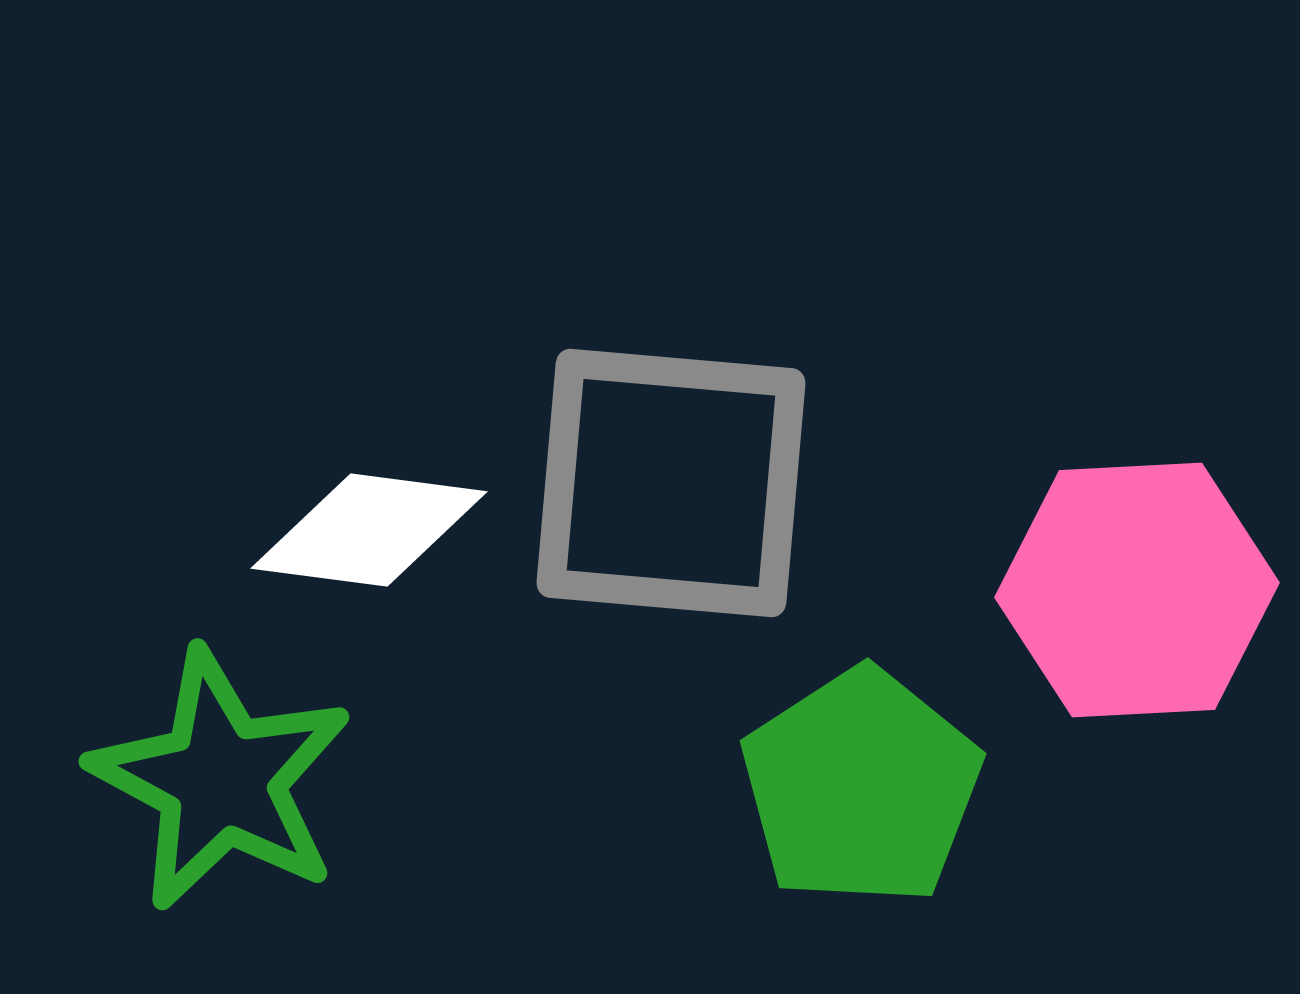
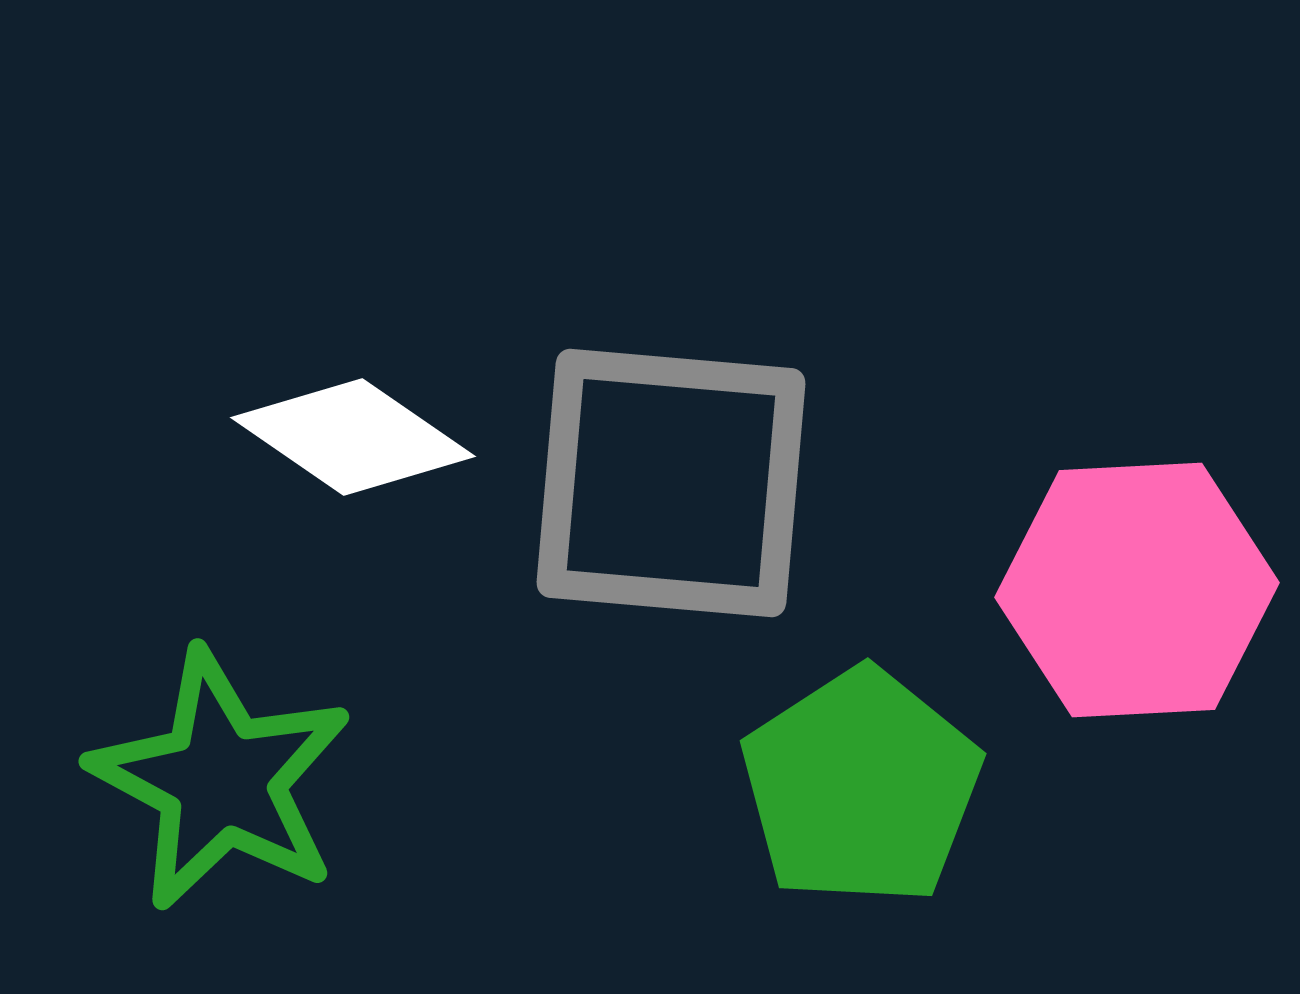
white diamond: moved 16 px left, 93 px up; rotated 27 degrees clockwise
